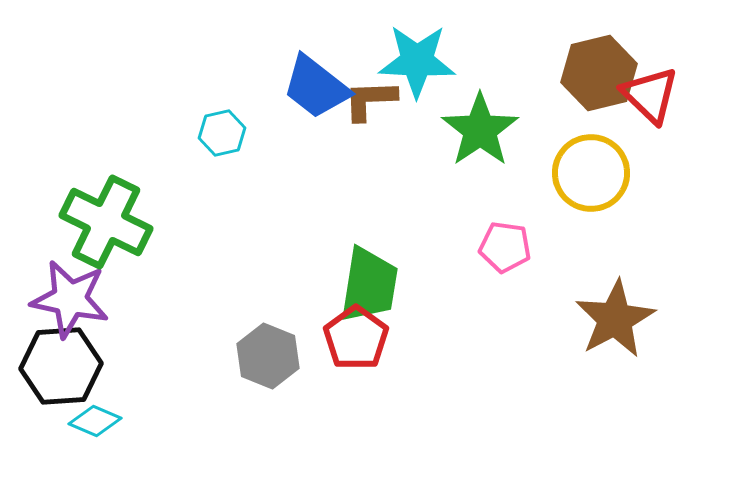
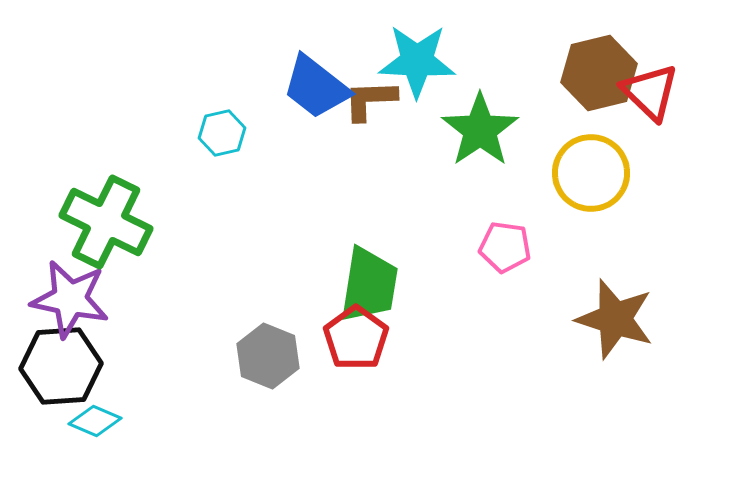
red triangle: moved 3 px up
brown star: rotated 26 degrees counterclockwise
